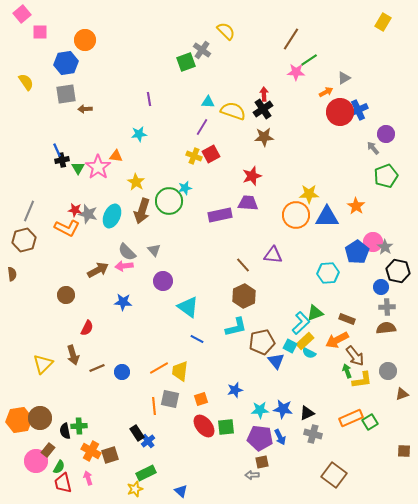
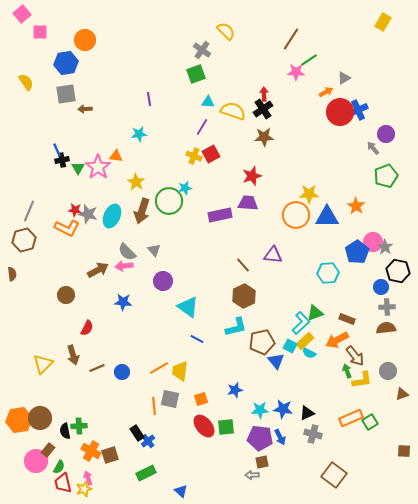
green square at (186, 62): moved 10 px right, 12 px down
yellow star at (135, 489): moved 51 px left
